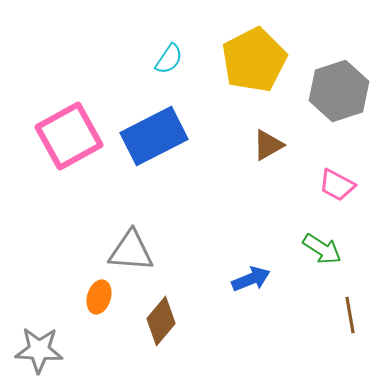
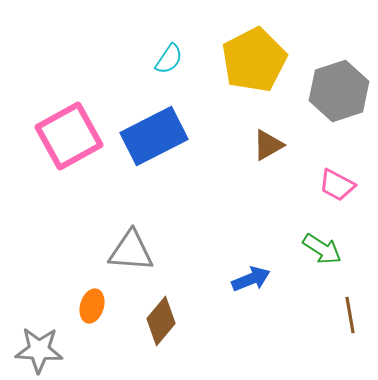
orange ellipse: moved 7 px left, 9 px down
